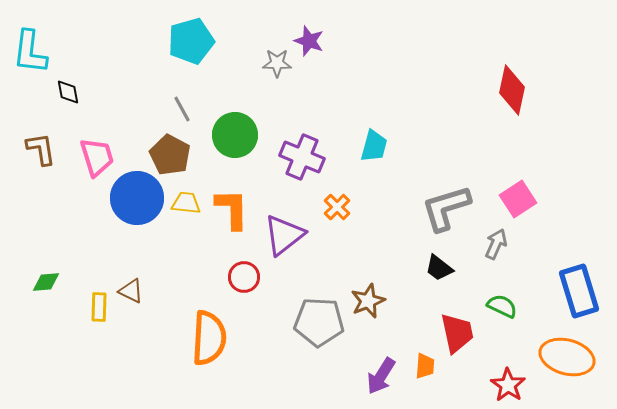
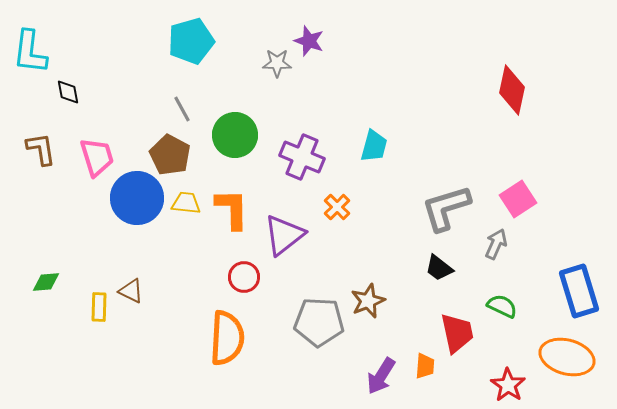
orange semicircle: moved 18 px right
